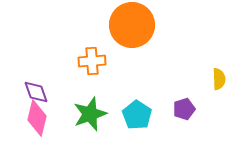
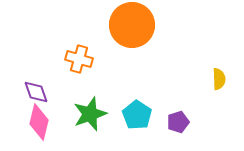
orange cross: moved 13 px left, 2 px up; rotated 20 degrees clockwise
purple pentagon: moved 6 px left, 13 px down
pink diamond: moved 2 px right, 4 px down
